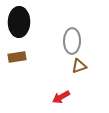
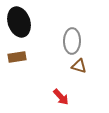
black ellipse: rotated 20 degrees counterclockwise
brown triangle: rotated 35 degrees clockwise
red arrow: rotated 102 degrees counterclockwise
